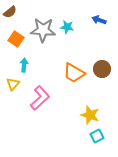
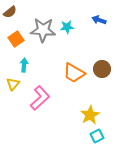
cyan star: rotated 16 degrees counterclockwise
orange square: rotated 21 degrees clockwise
yellow star: rotated 24 degrees clockwise
